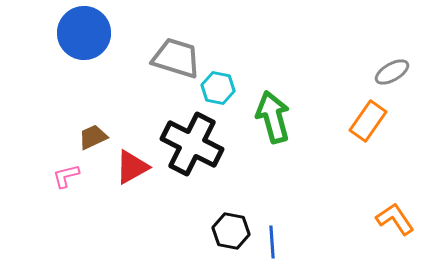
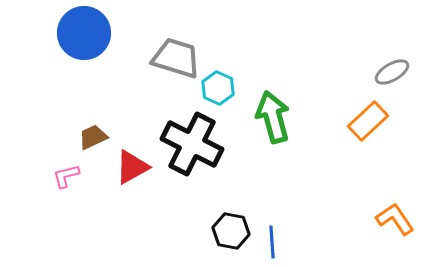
cyan hexagon: rotated 12 degrees clockwise
orange rectangle: rotated 12 degrees clockwise
